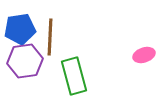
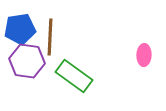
pink ellipse: rotated 70 degrees counterclockwise
purple hexagon: moved 2 px right; rotated 16 degrees clockwise
green rectangle: rotated 39 degrees counterclockwise
